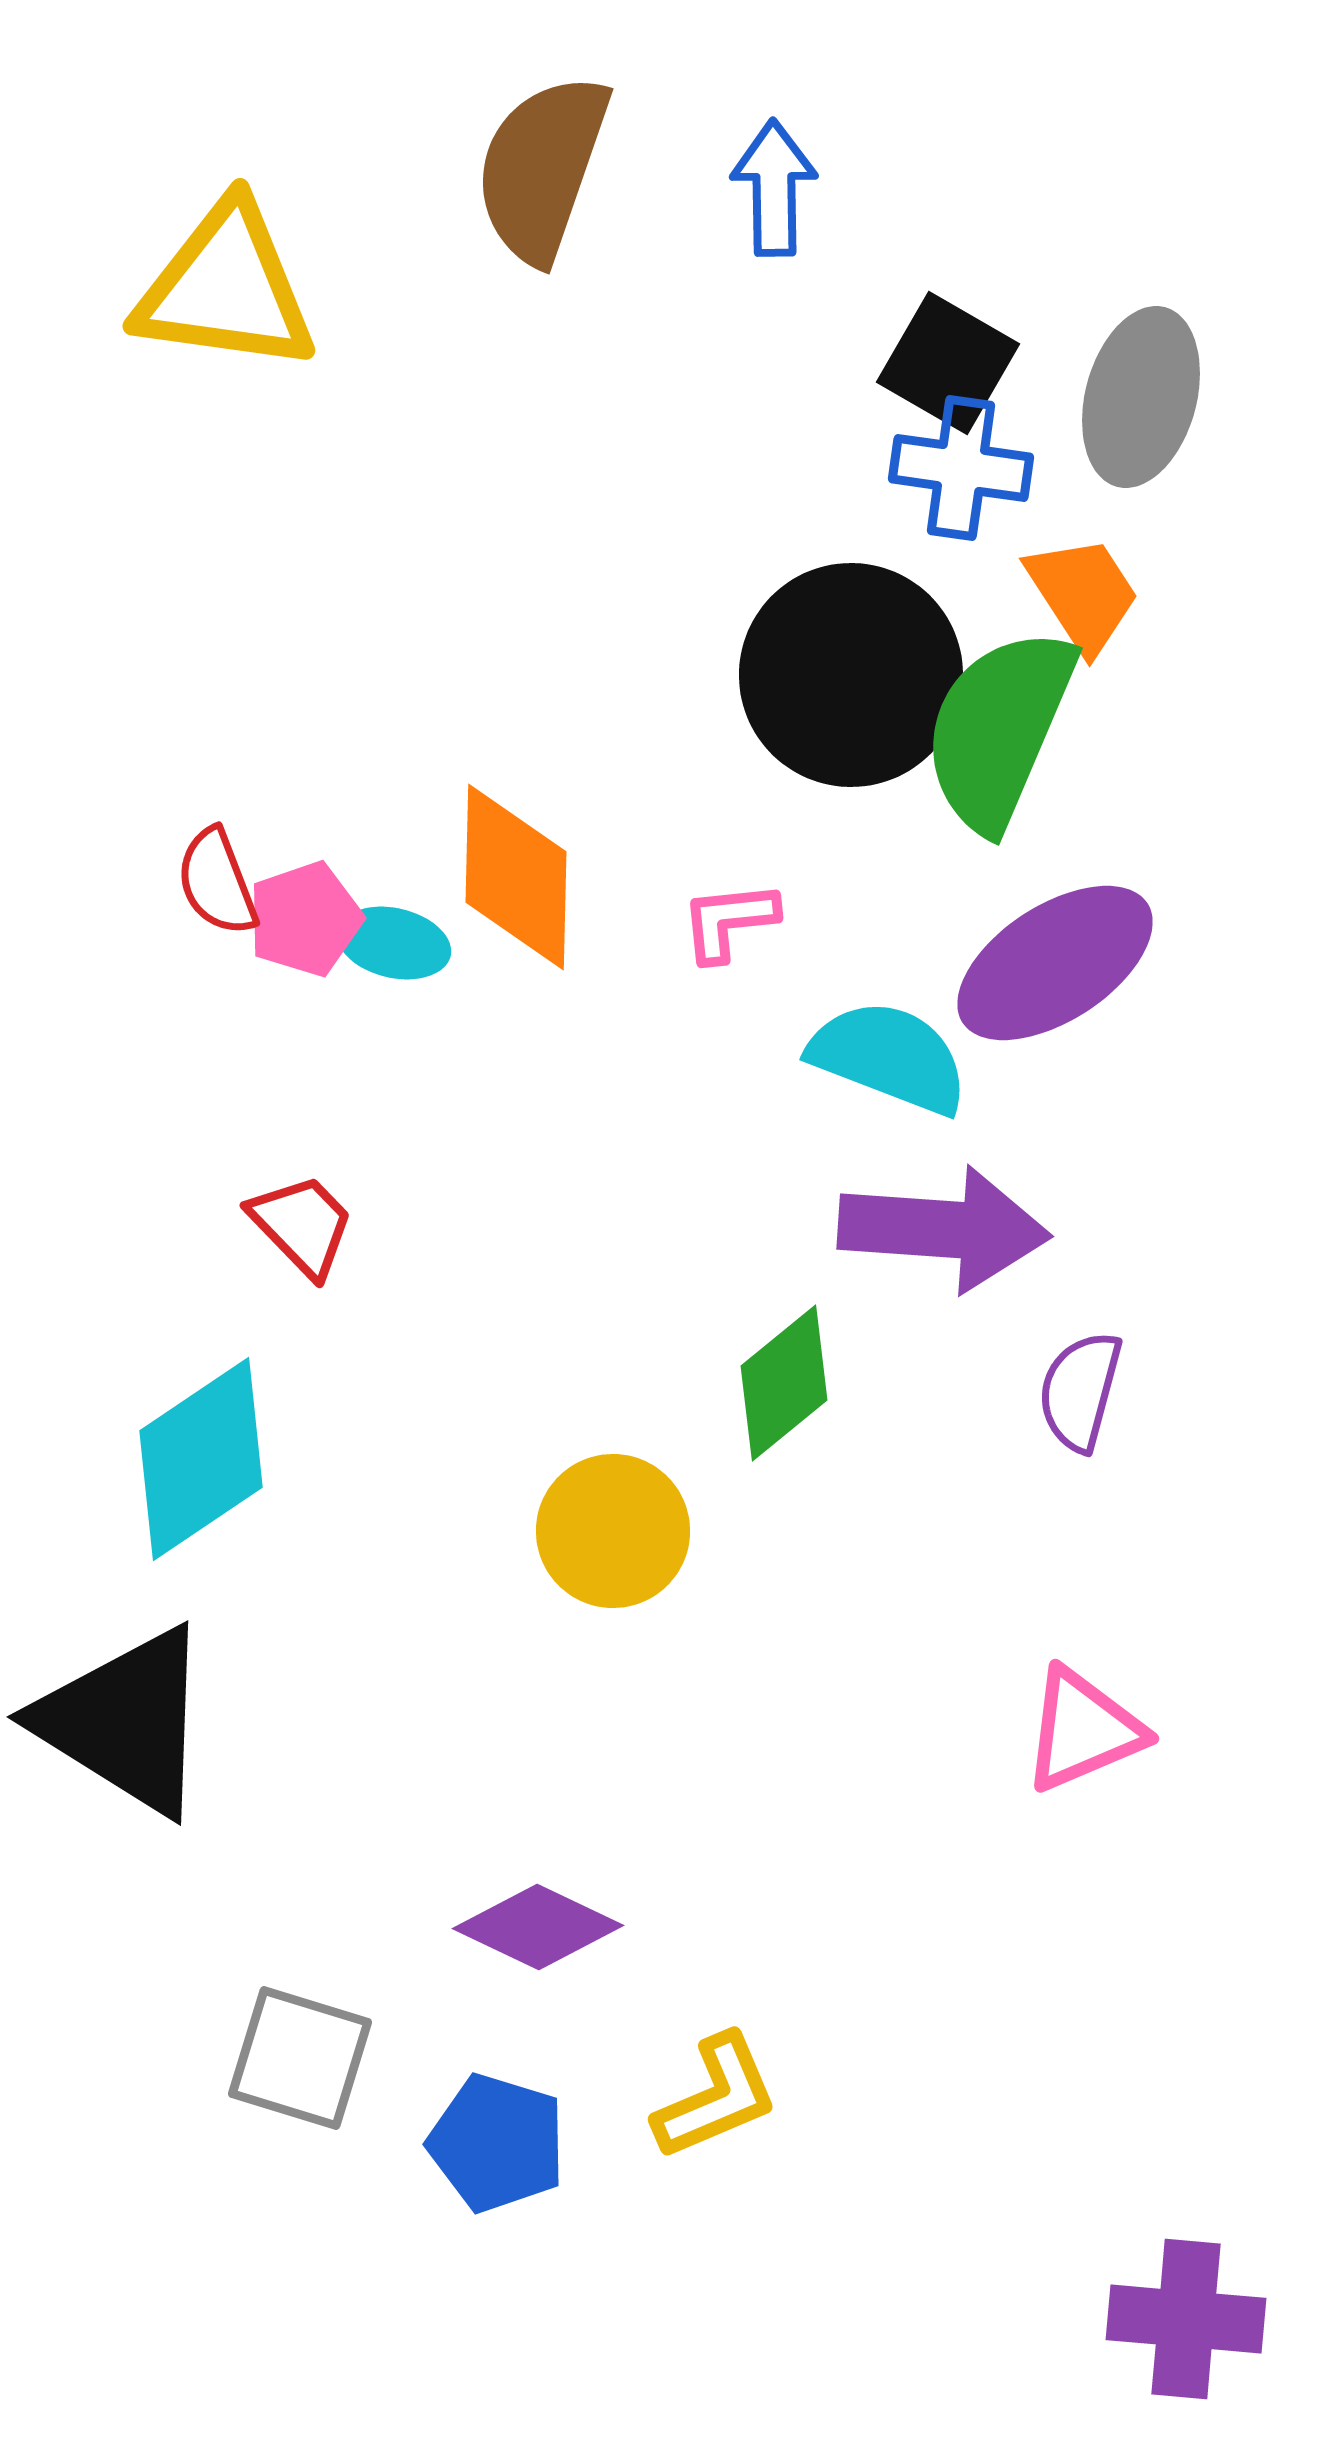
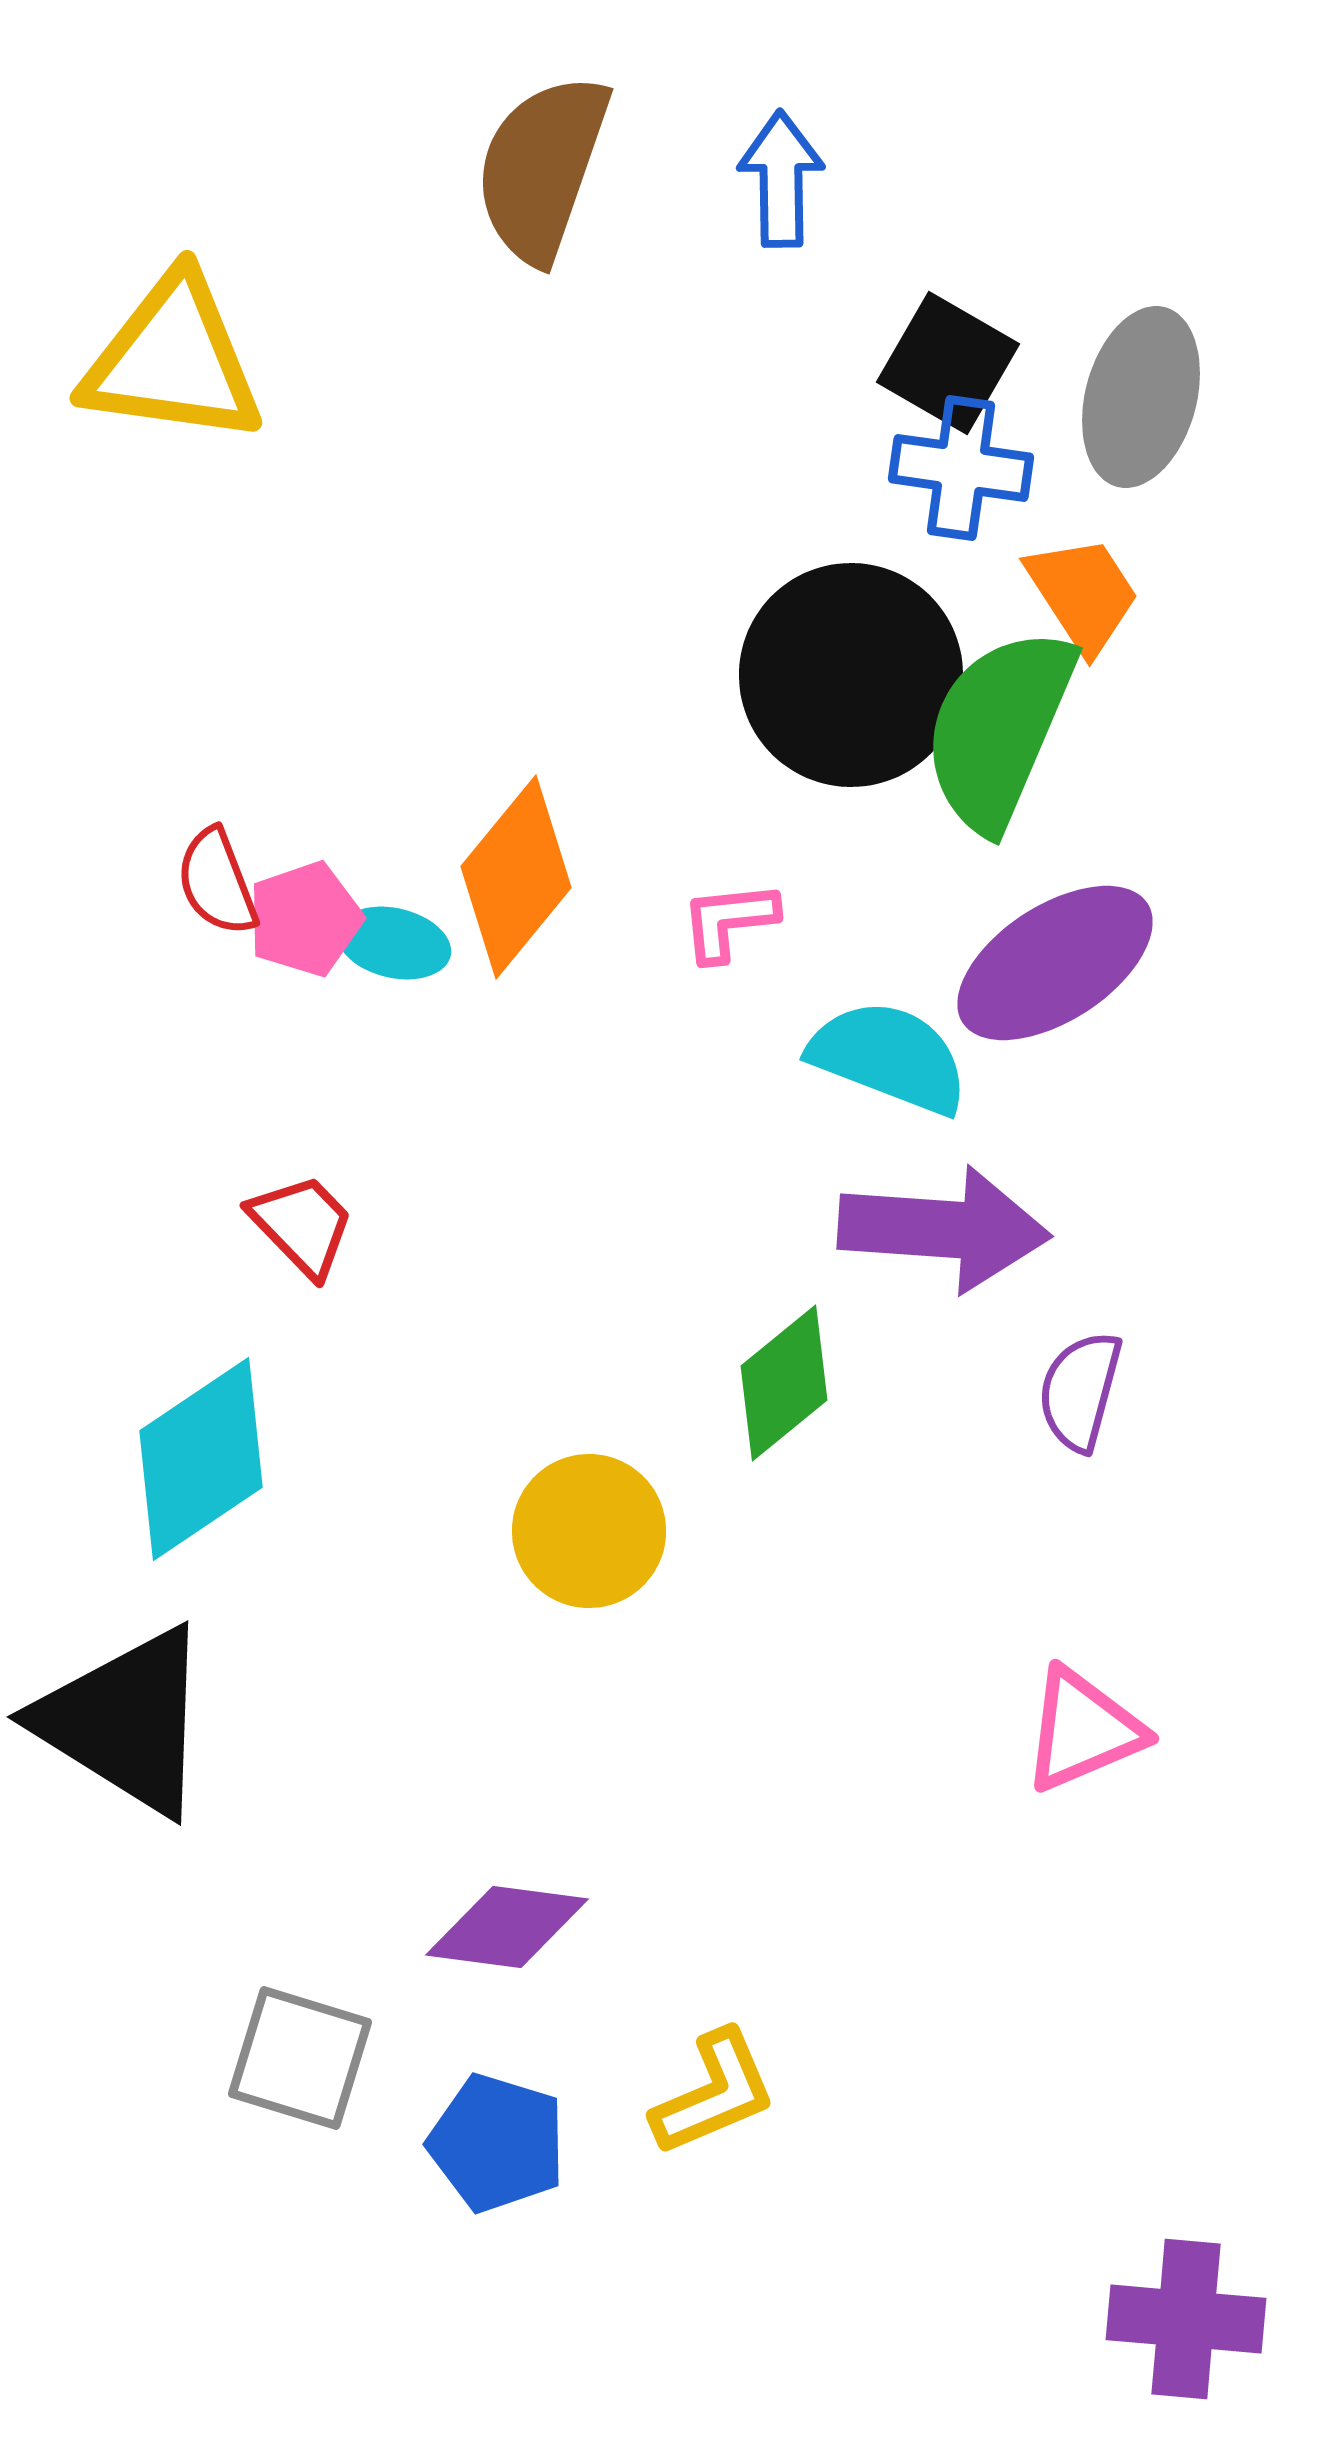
blue arrow: moved 7 px right, 9 px up
yellow triangle: moved 53 px left, 72 px down
orange diamond: rotated 38 degrees clockwise
yellow circle: moved 24 px left
purple diamond: moved 31 px left; rotated 18 degrees counterclockwise
yellow L-shape: moved 2 px left, 4 px up
